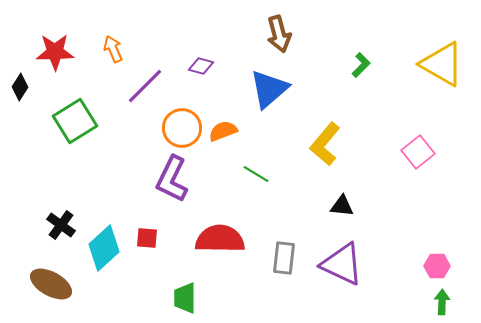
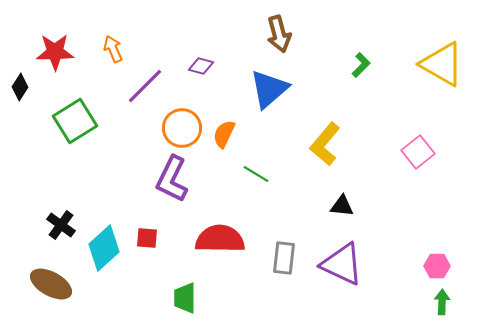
orange semicircle: moved 1 px right, 3 px down; rotated 44 degrees counterclockwise
